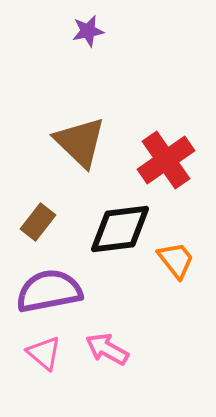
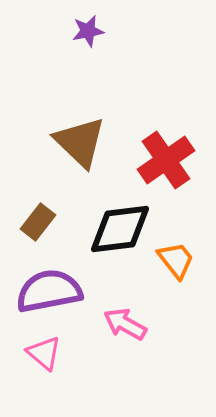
pink arrow: moved 18 px right, 25 px up
